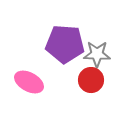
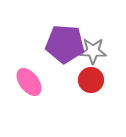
gray star: moved 4 px left, 3 px up
pink ellipse: rotated 24 degrees clockwise
